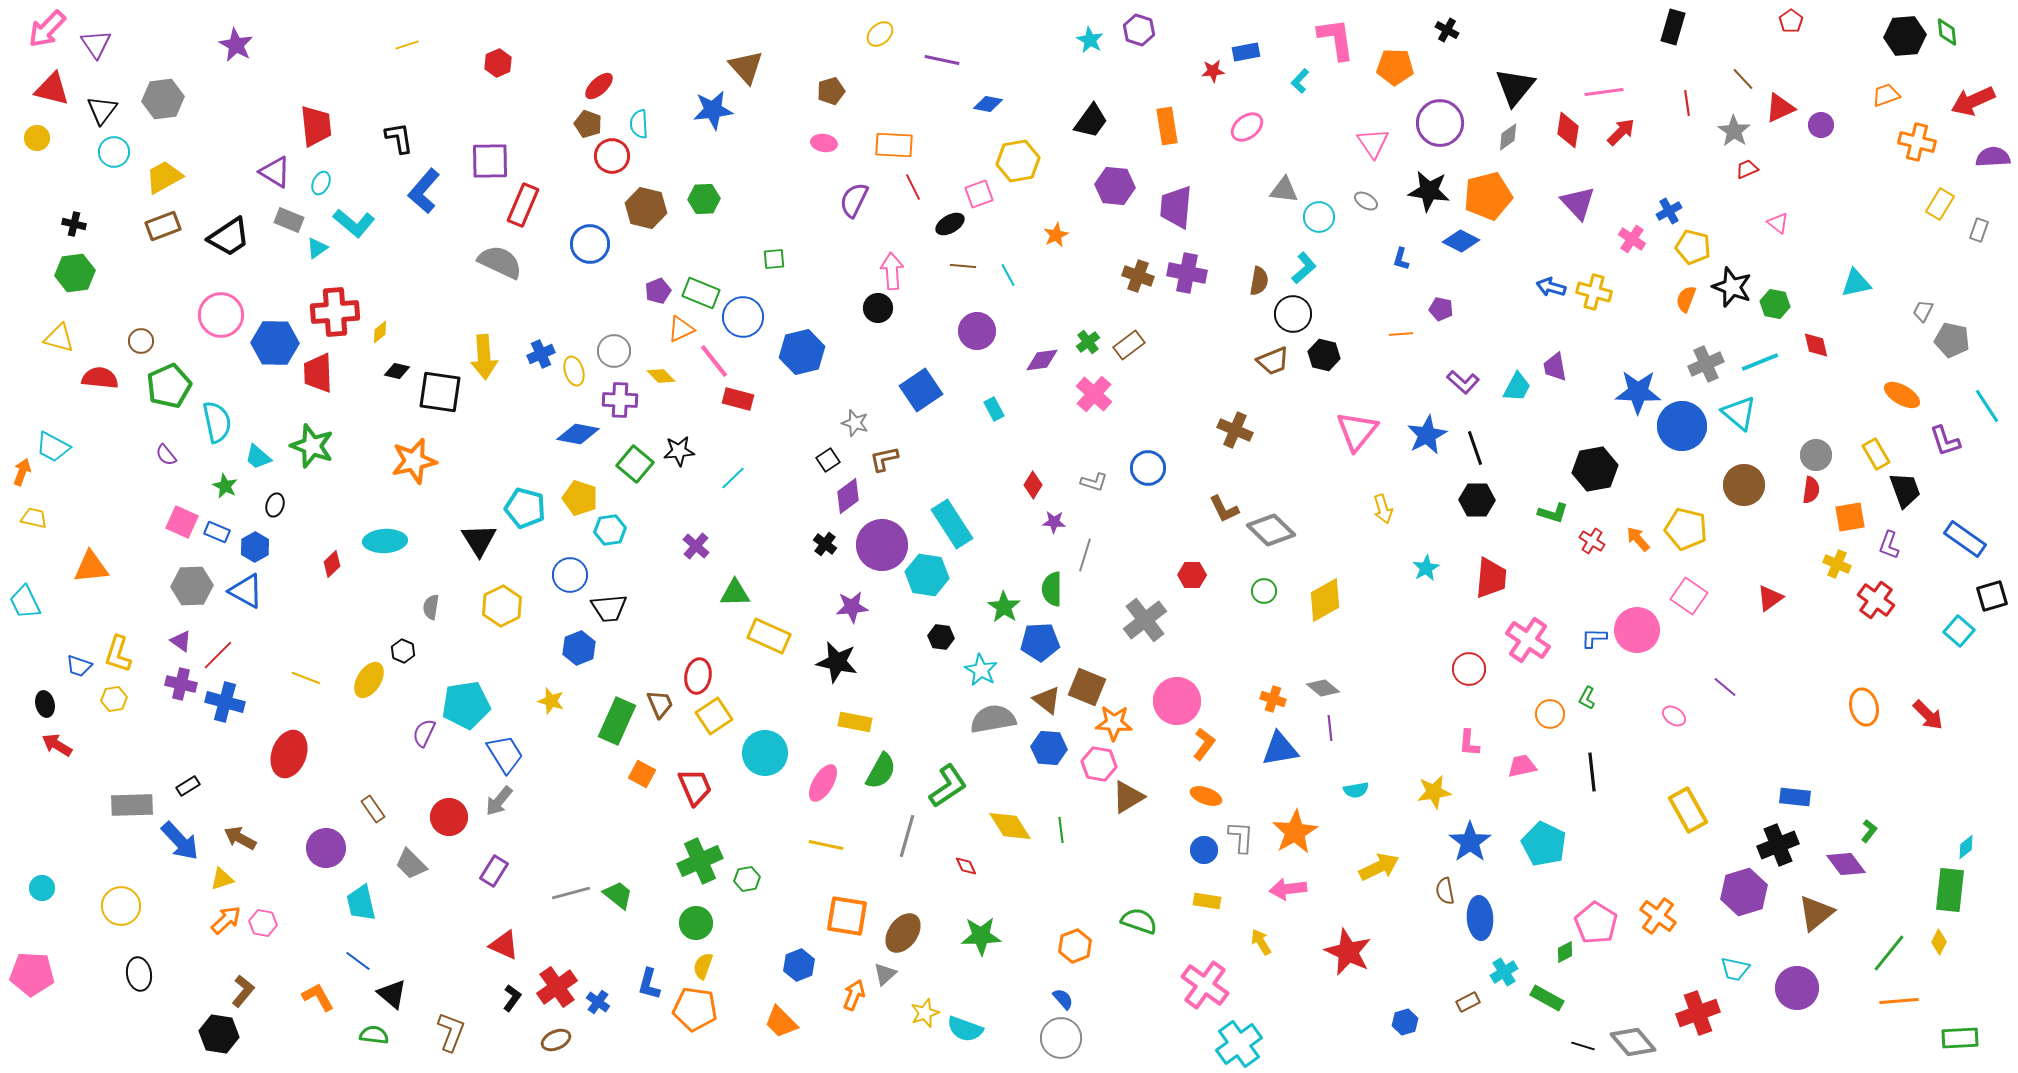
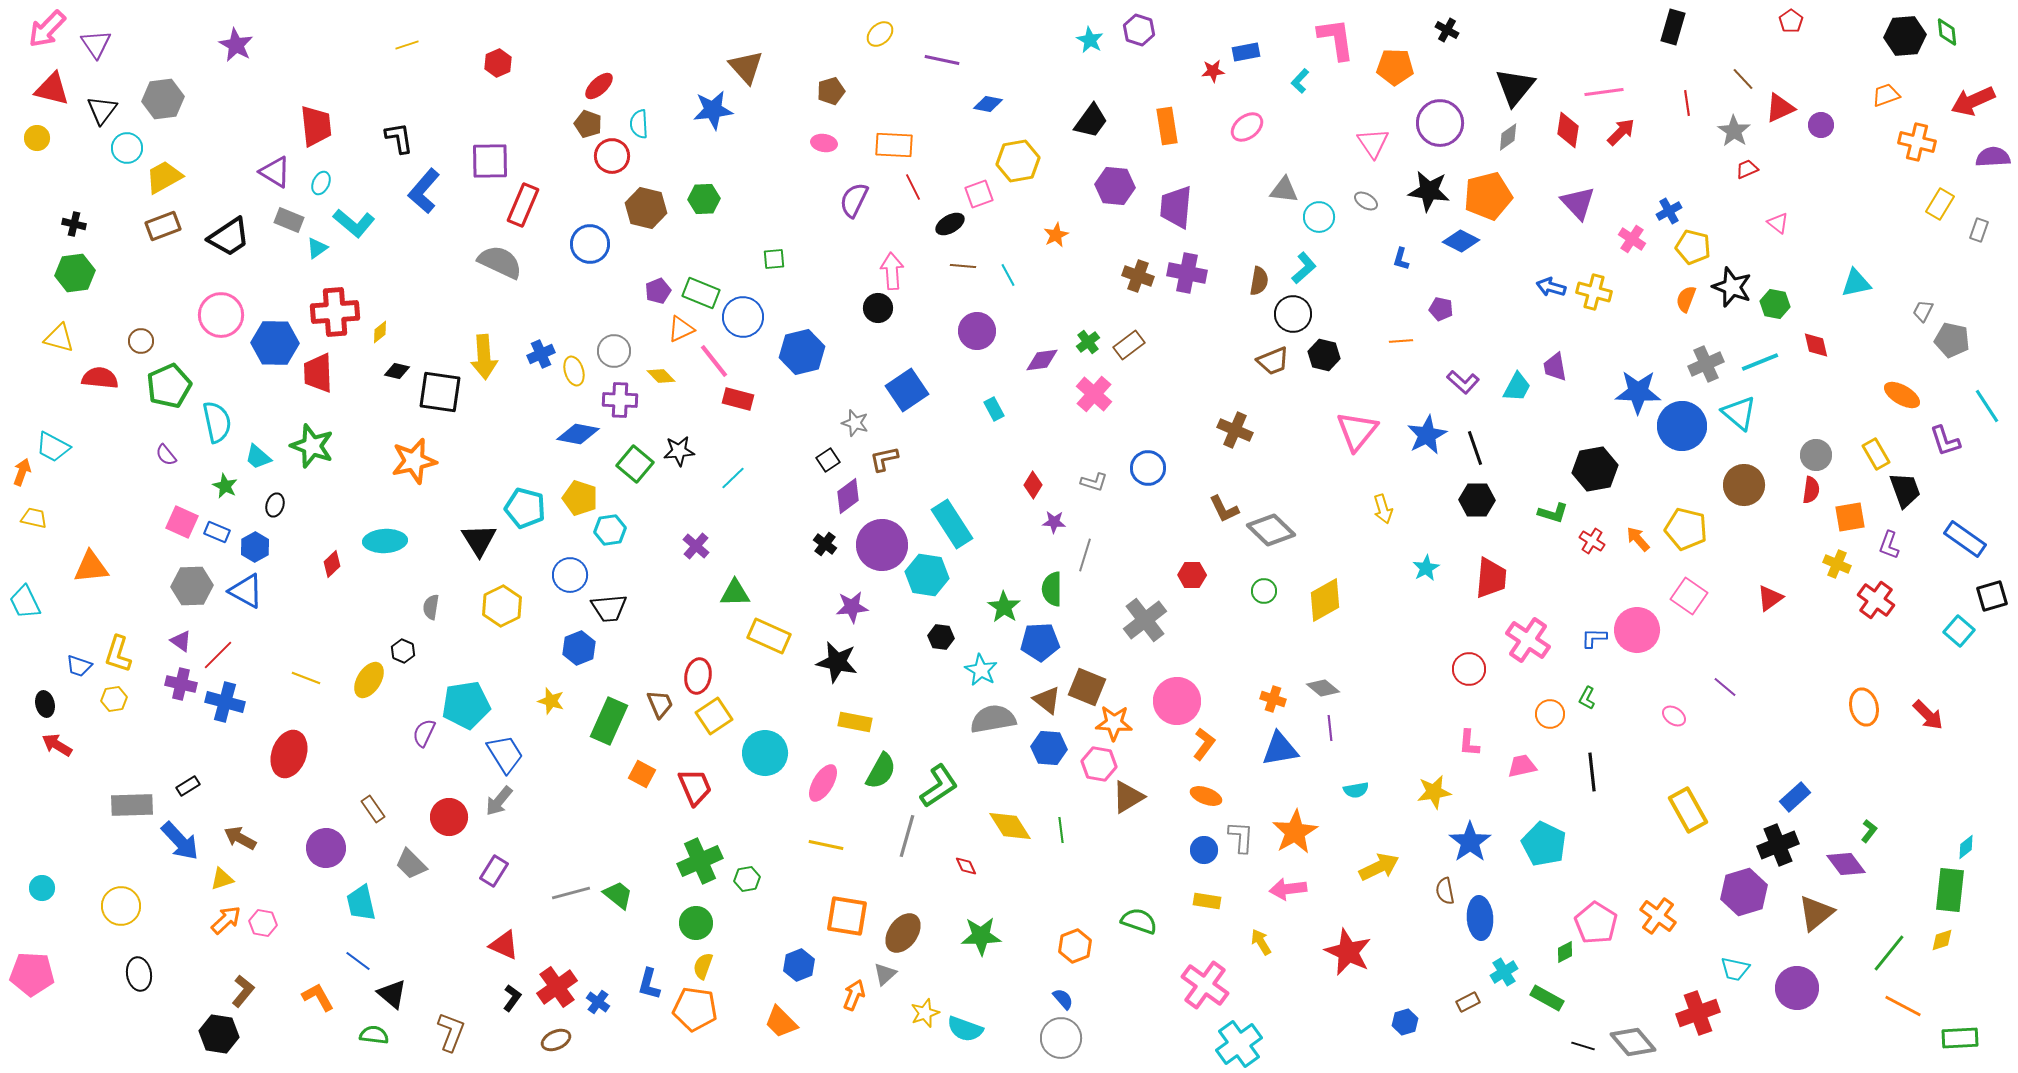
cyan circle at (114, 152): moved 13 px right, 4 px up
orange line at (1401, 334): moved 7 px down
blue square at (921, 390): moved 14 px left
green rectangle at (617, 721): moved 8 px left
green L-shape at (948, 786): moved 9 px left
blue rectangle at (1795, 797): rotated 48 degrees counterclockwise
yellow diamond at (1939, 942): moved 3 px right, 2 px up; rotated 45 degrees clockwise
orange line at (1899, 1001): moved 4 px right, 5 px down; rotated 33 degrees clockwise
